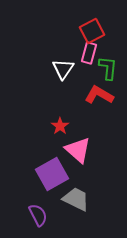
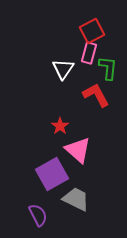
red L-shape: moved 3 px left; rotated 32 degrees clockwise
